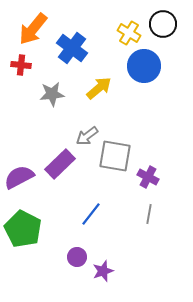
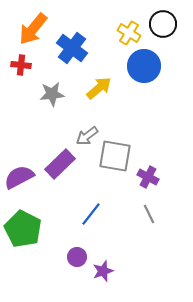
gray line: rotated 36 degrees counterclockwise
